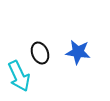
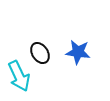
black ellipse: rotated 10 degrees counterclockwise
